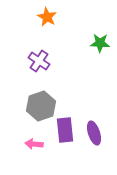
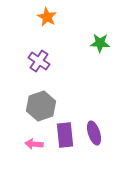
purple rectangle: moved 5 px down
